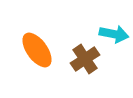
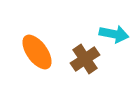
orange ellipse: moved 2 px down
